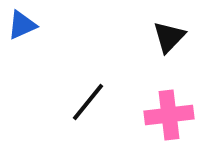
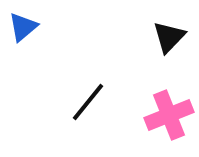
blue triangle: moved 1 px right, 2 px down; rotated 16 degrees counterclockwise
pink cross: rotated 15 degrees counterclockwise
